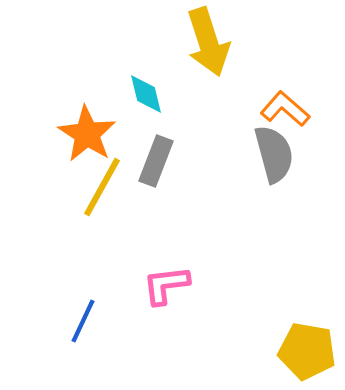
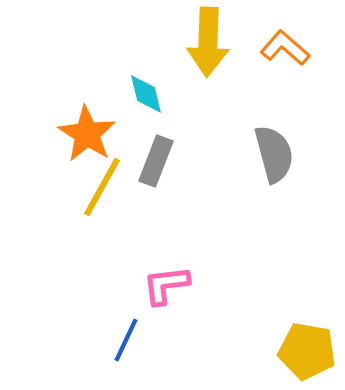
yellow arrow: rotated 20 degrees clockwise
orange L-shape: moved 61 px up
blue line: moved 43 px right, 19 px down
